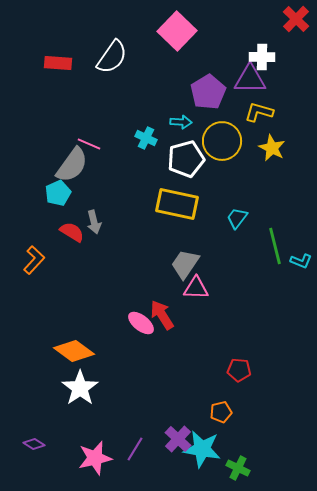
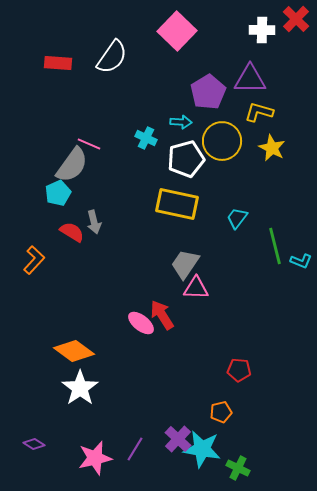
white cross: moved 27 px up
